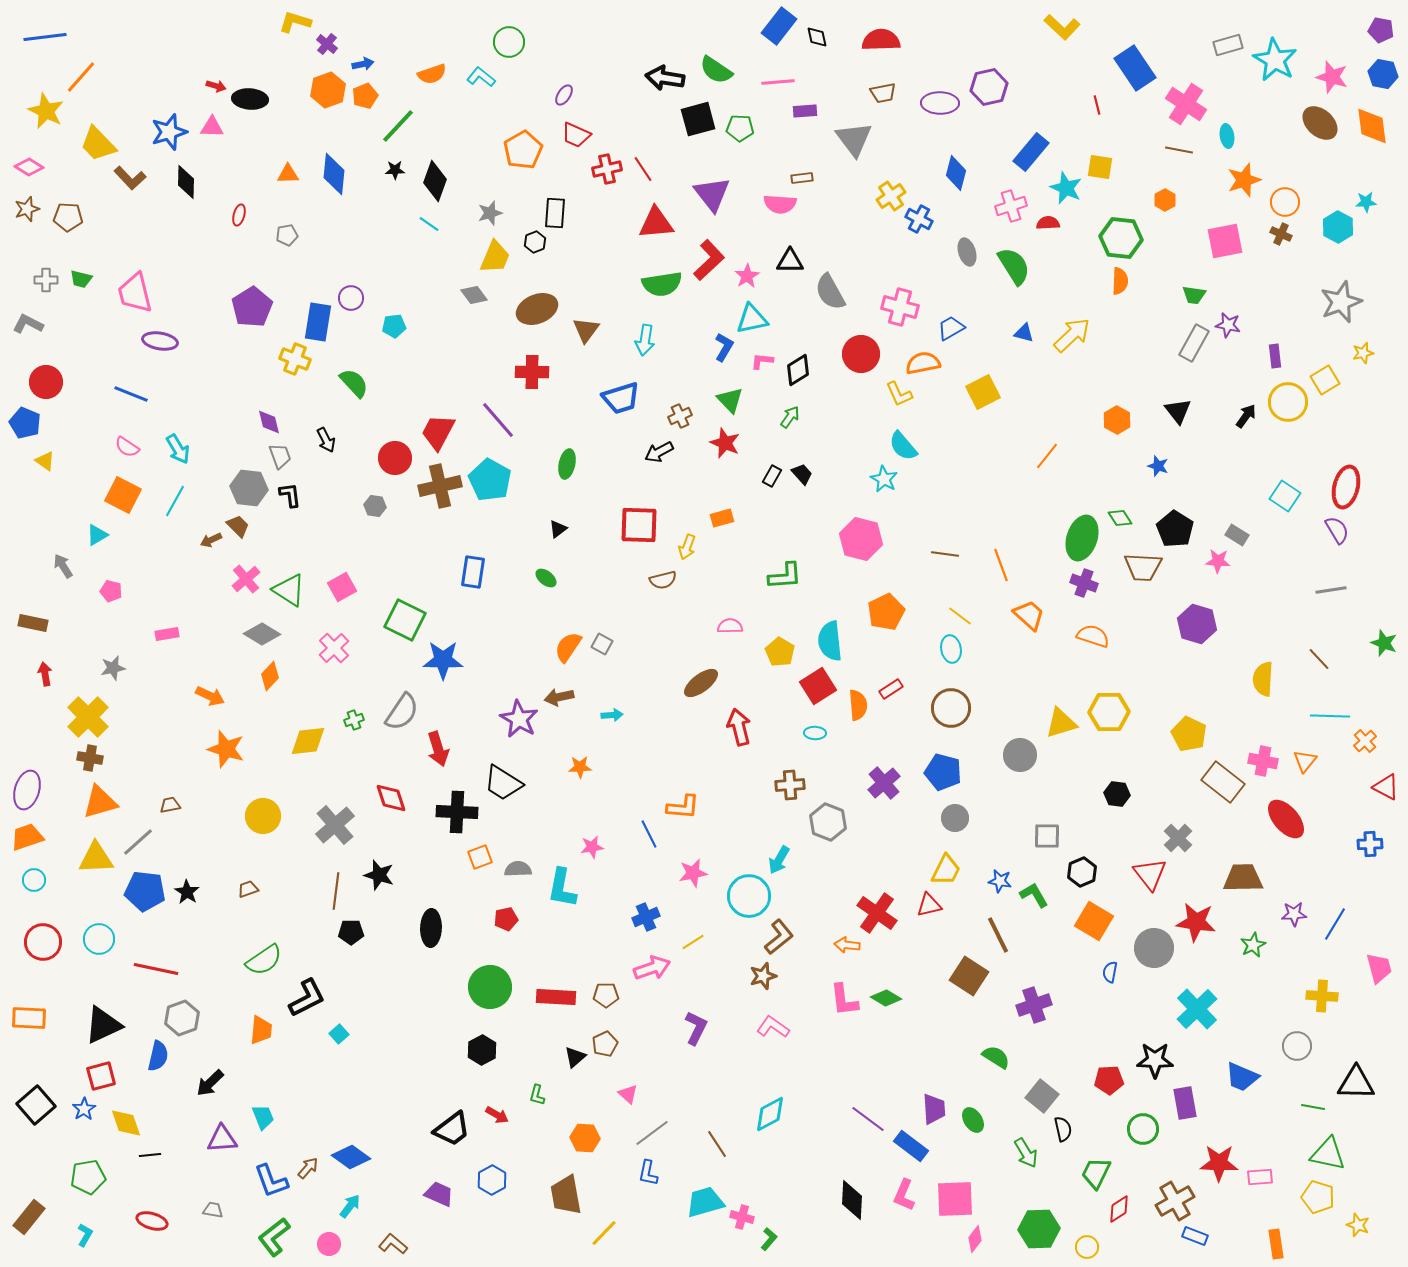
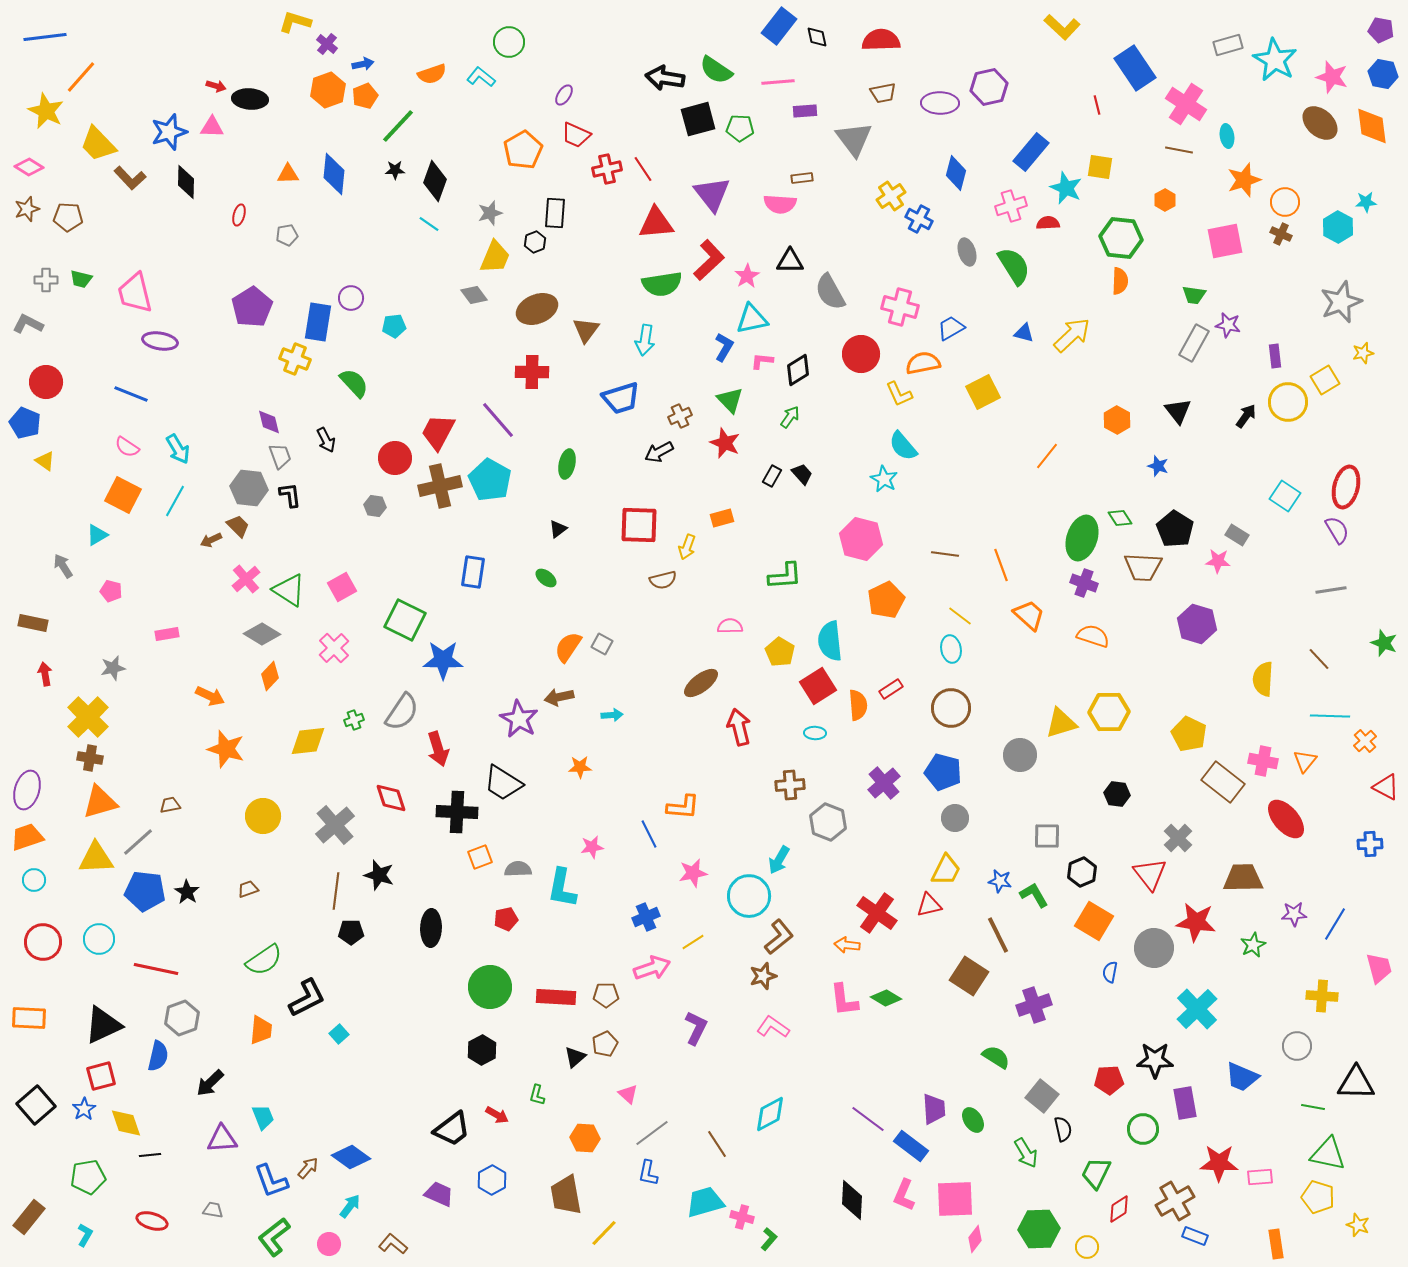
orange pentagon at (886, 612): moved 12 px up
